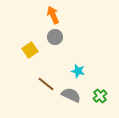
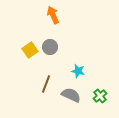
gray circle: moved 5 px left, 10 px down
brown line: rotated 72 degrees clockwise
